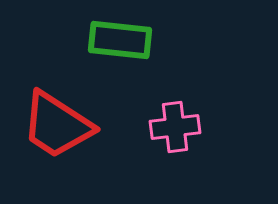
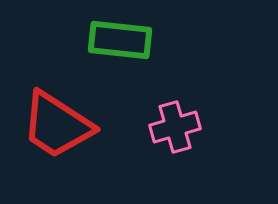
pink cross: rotated 9 degrees counterclockwise
